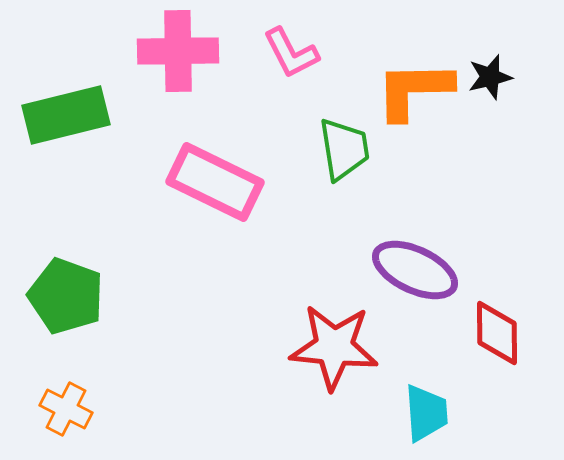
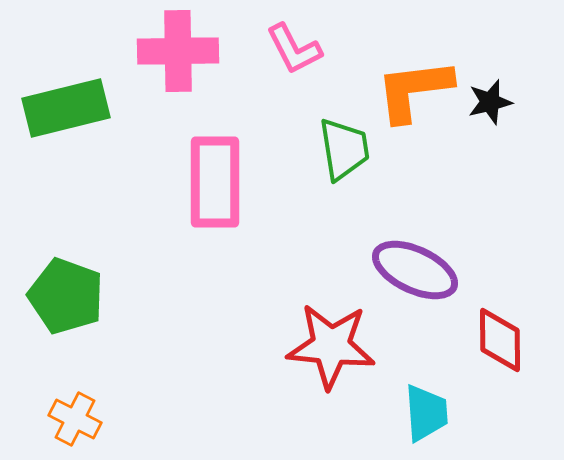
pink L-shape: moved 3 px right, 4 px up
black star: moved 25 px down
orange L-shape: rotated 6 degrees counterclockwise
green rectangle: moved 7 px up
pink rectangle: rotated 64 degrees clockwise
red diamond: moved 3 px right, 7 px down
red star: moved 3 px left, 1 px up
orange cross: moved 9 px right, 10 px down
